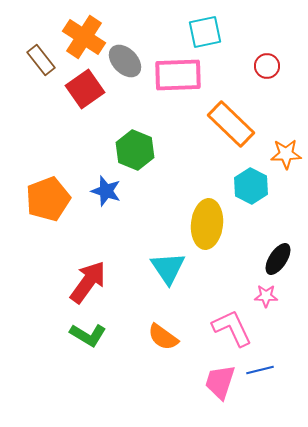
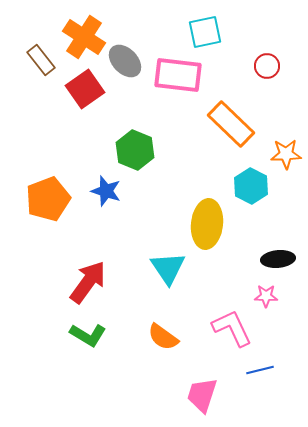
pink rectangle: rotated 9 degrees clockwise
black ellipse: rotated 52 degrees clockwise
pink trapezoid: moved 18 px left, 13 px down
